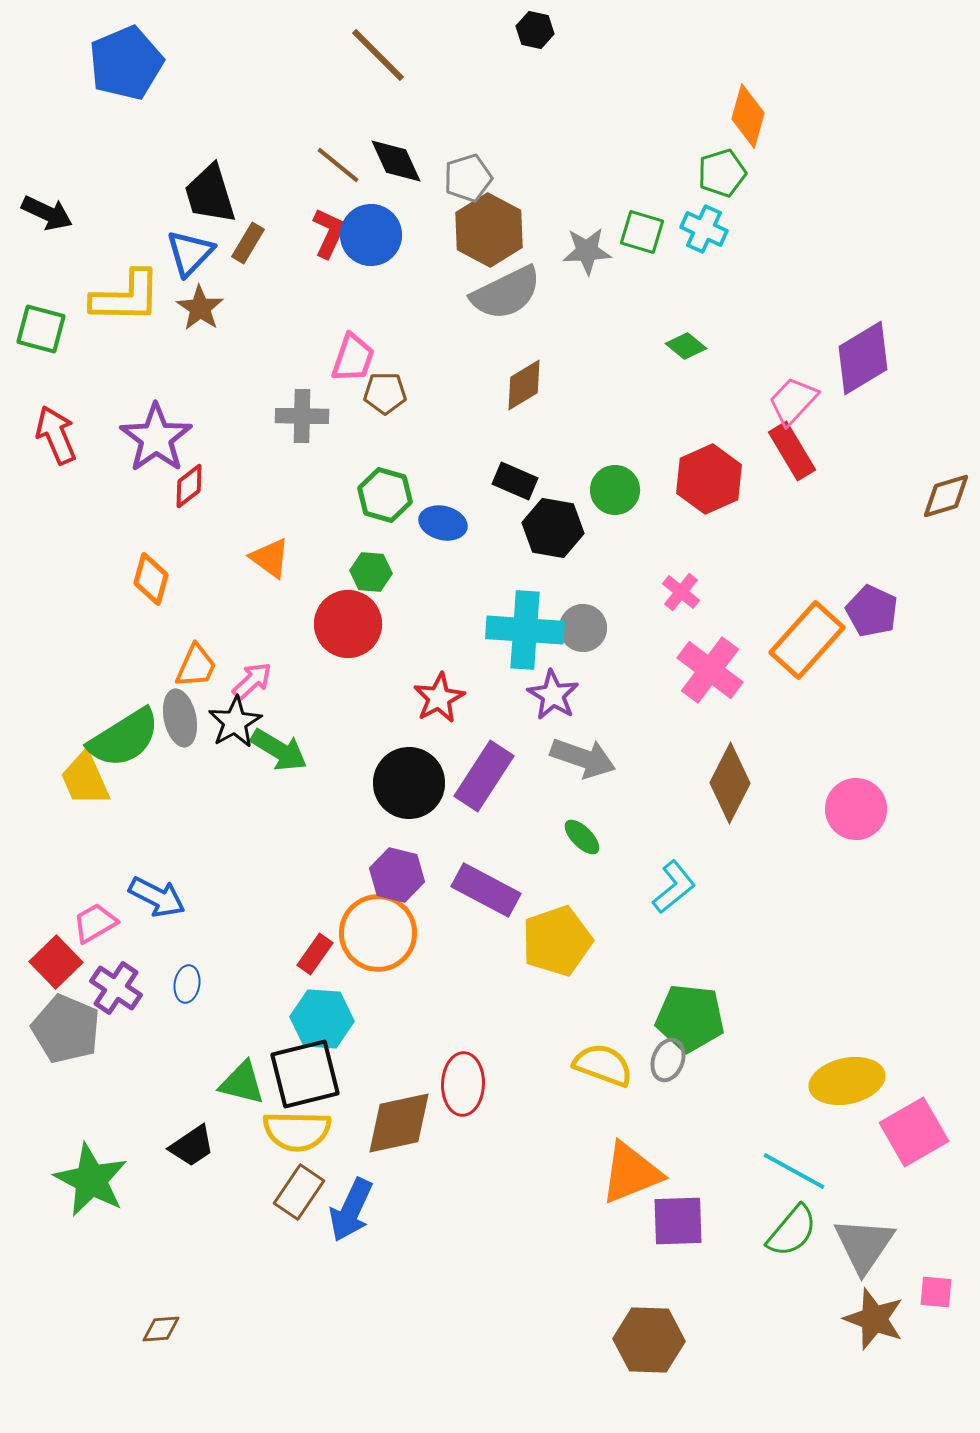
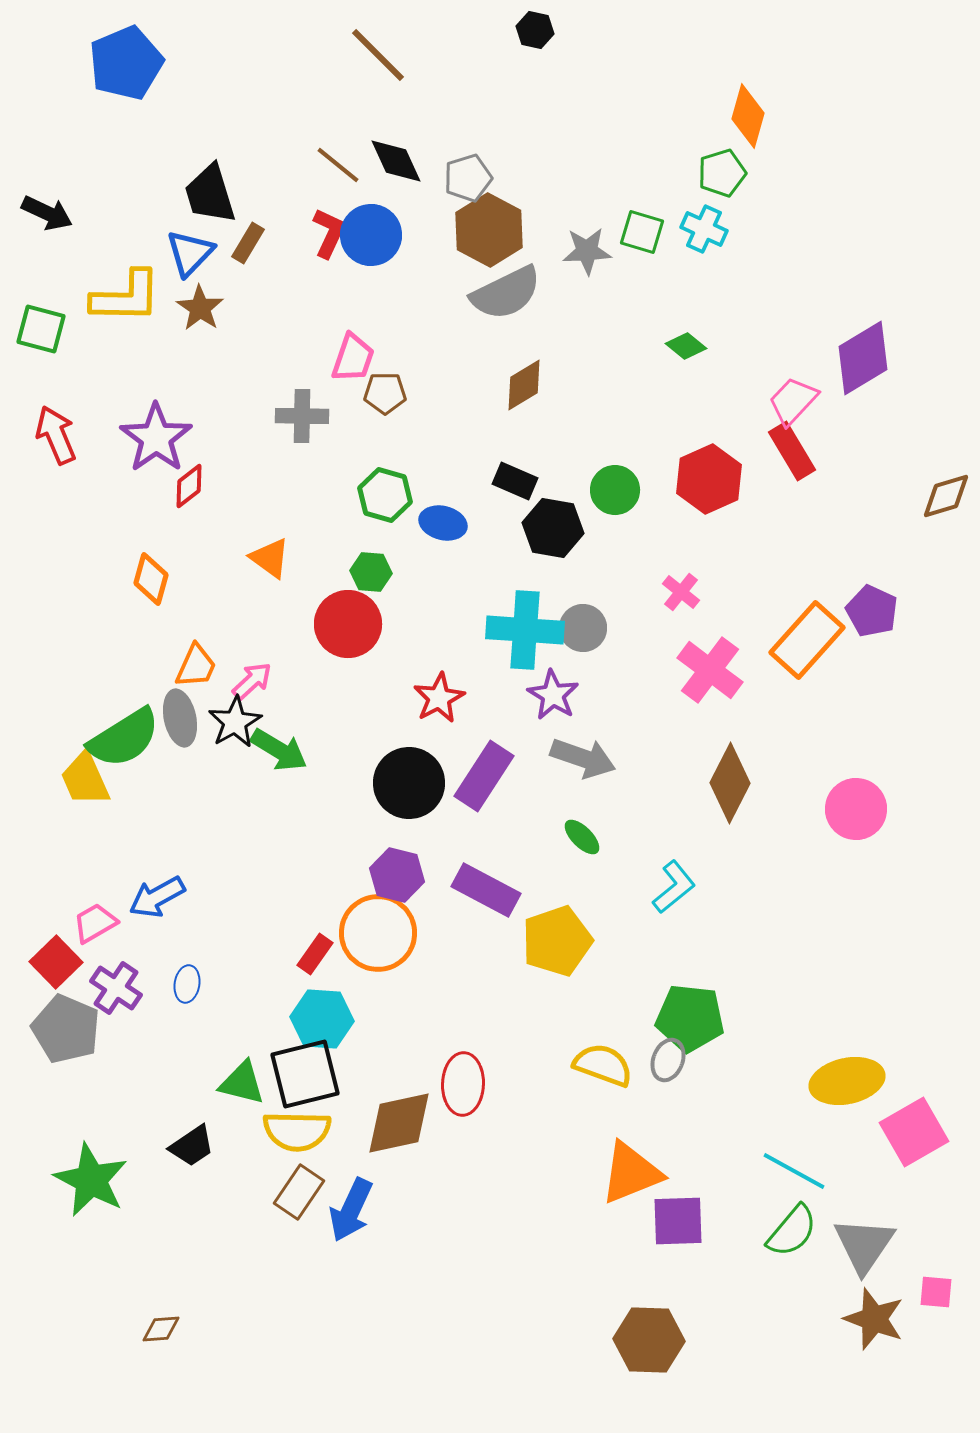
blue arrow at (157, 897): rotated 124 degrees clockwise
